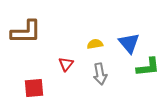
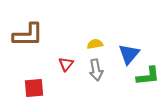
brown L-shape: moved 2 px right, 3 px down
blue triangle: moved 11 px down; rotated 20 degrees clockwise
green L-shape: moved 9 px down
gray arrow: moved 4 px left, 4 px up
